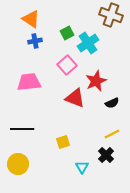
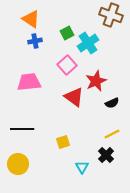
red triangle: moved 1 px left, 1 px up; rotated 15 degrees clockwise
